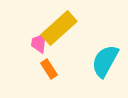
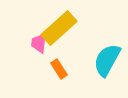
cyan semicircle: moved 2 px right, 1 px up
orange rectangle: moved 10 px right
